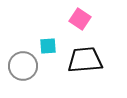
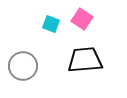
pink square: moved 2 px right
cyan square: moved 3 px right, 22 px up; rotated 24 degrees clockwise
